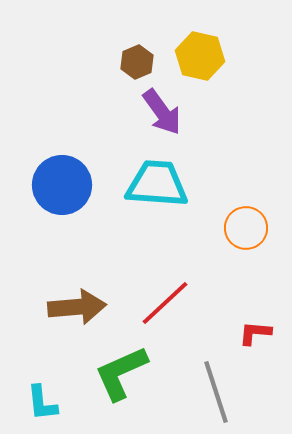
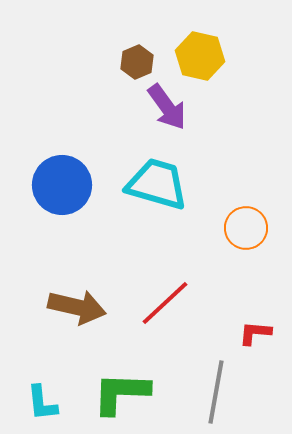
purple arrow: moved 5 px right, 5 px up
cyan trapezoid: rotated 12 degrees clockwise
brown arrow: rotated 18 degrees clockwise
green L-shape: moved 20 px down; rotated 26 degrees clockwise
gray line: rotated 28 degrees clockwise
